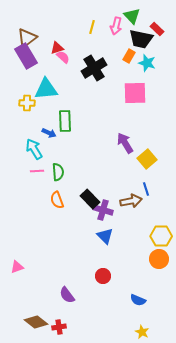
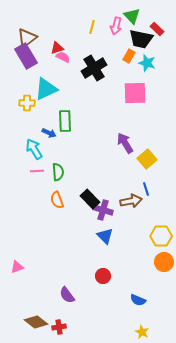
pink semicircle: rotated 16 degrees counterclockwise
cyan triangle: rotated 20 degrees counterclockwise
orange circle: moved 5 px right, 3 px down
